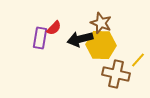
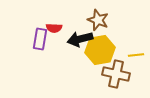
brown star: moved 3 px left, 3 px up
red semicircle: rotated 49 degrees clockwise
purple rectangle: moved 1 px down
yellow hexagon: moved 1 px left, 5 px down; rotated 12 degrees counterclockwise
yellow line: moved 2 px left, 5 px up; rotated 42 degrees clockwise
